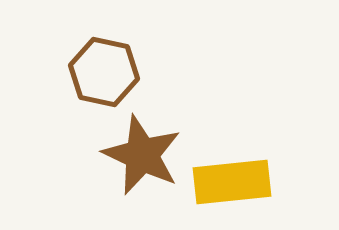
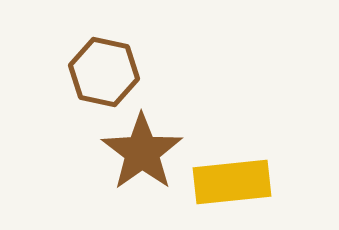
brown star: moved 3 px up; rotated 12 degrees clockwise
